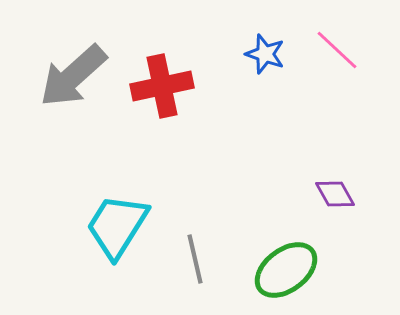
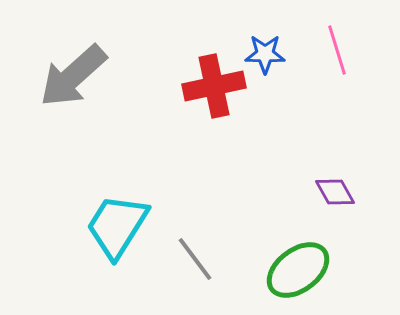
pink line: rotated 30 degrees clockwise
blue star: rotated 18 degrees counterclockwise
red cross: moved 52 px right
purple diamond: moved 2 px up
gray line: rotated 24 degrees counterclockwise
green ellipse: moved 12 px right
